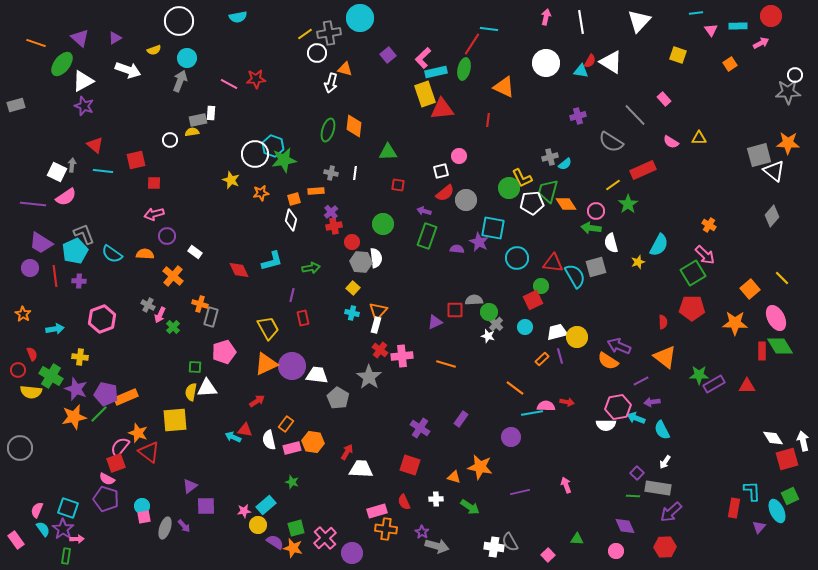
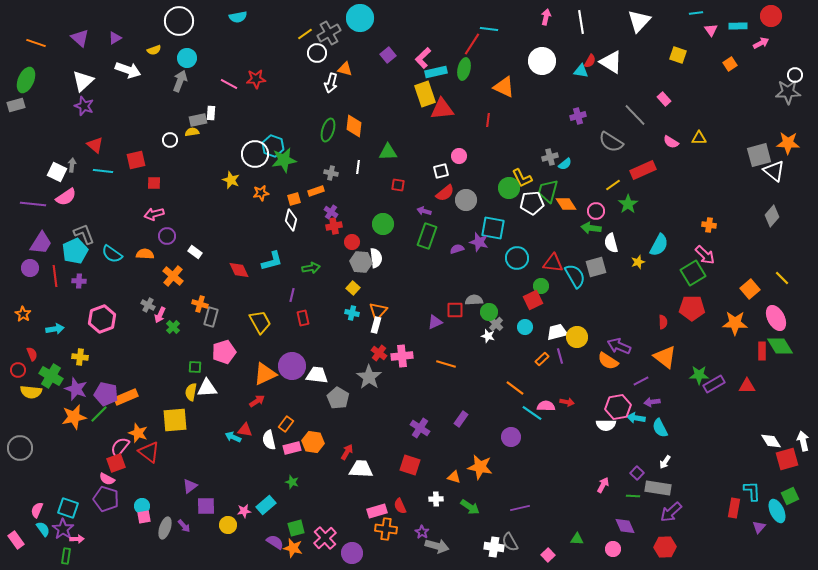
gray cross at (329, 33): rotated 20 degrees counterclockwise
white circle at (546, 63): moved 4 px left, 2 px up
green ellipse at (62, 64): moved 36 px left, 16 px down; rotated 15 degrees counterclockwise
white triangle at (83, 81): rotated 15 degrees counterclockwise
white line at (355, 173): moved 3 px right, 6 px up
orange rectangle at (316, 191): rotated 14 degrees counterclockwise
purple cross at (331, 212): rotated 16 degrees counterclockwise
orange cross at (709, 225): rotated 24 degrees counterclockwise
purple star at (479, 242): rotated 12 degrees counterclockwise
purple trapezoid at (41, 243): rotated 90 degrees counterclockwise
purple semicircle at (457, 249): rotated 24 degrees counterclockwise
yellow trapezoid at (268, 328): moved 8 px left, 6 px up
red cross at (380, 350): moved 1 px left, 3 px down
orange triangle at (266, 364): moved 1 px left, 10 px down
cyan line at (532, 413): rotated 45 degrees clockwise
cyan arrow at (636, 418): rotated 12 degrees counterclockwise
cyan semicircle at (662, 430): moved 2 px left, 2 px up
white diamond at (773, 438): moved 2 px left, 3 px down
pink arrow at (566, 485): moved 37 px right; rotated 49 degrees clockwise
purple line at (520, 492): moved 16 px down
red semicircle at (404, 502): moved 4 px left, 4 px down
yellow circle at (258, 525): moved 30 px left
pink circle at (616, 551): moved 3 px left, 2 px up
